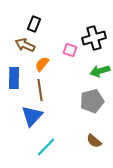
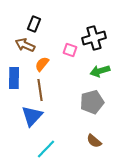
gray pentagon: moved 1 px down
cyan line: moved 2 px down
